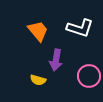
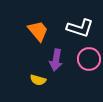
pink circle: moved 17 px up
